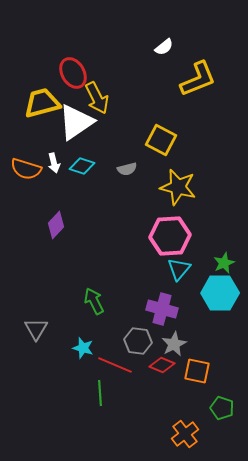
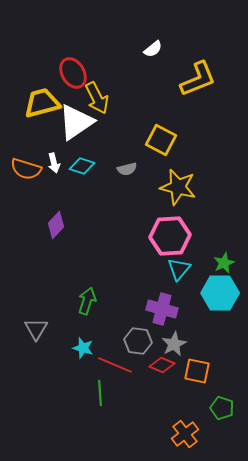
white semicircle: moved 11 px left, 2 px down
green arrow: moved 7 px left; rotated 44 degrees clockwise
